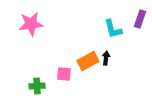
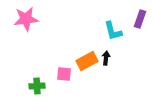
pink star: moved 5 px left, 5 px up
cyan L-shape: moved 2 px down
orange rectangle: moved 1 px left
